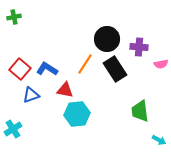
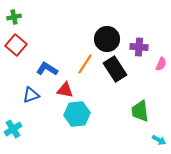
pink semicircle: rotated 56 degrees counterclockwise
red square: moved 4 px left, 24 px up
